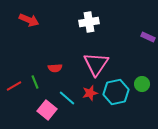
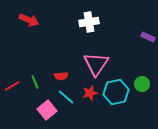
red semicircle: moved 6 px right, 8 px down
red line: moved 2 px left
cyan line: moved 1 px left, 1 px up
pink square: rotated 12 degrees clockwise
